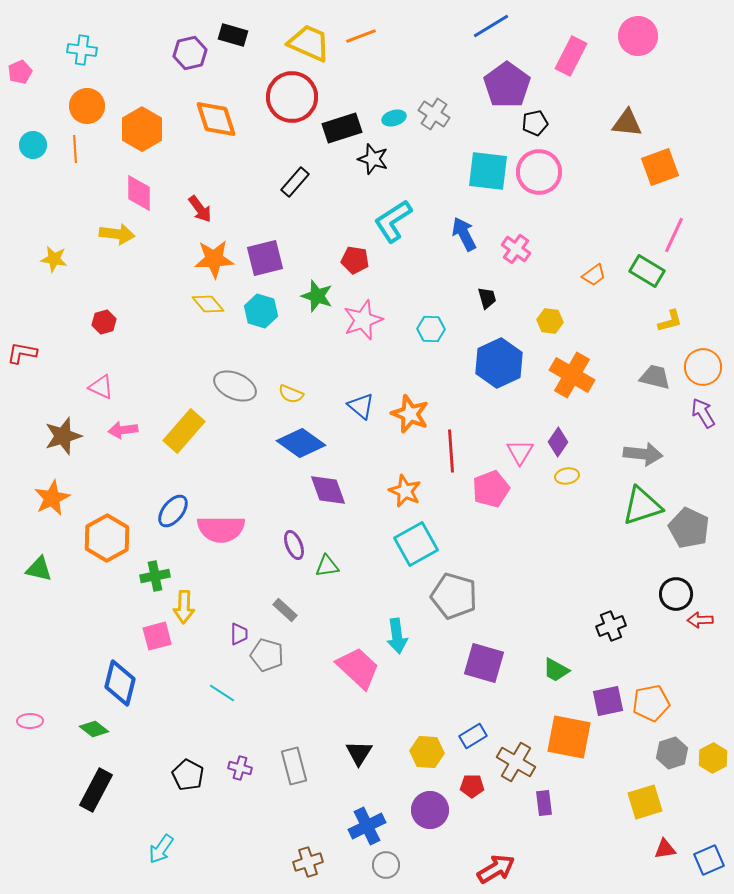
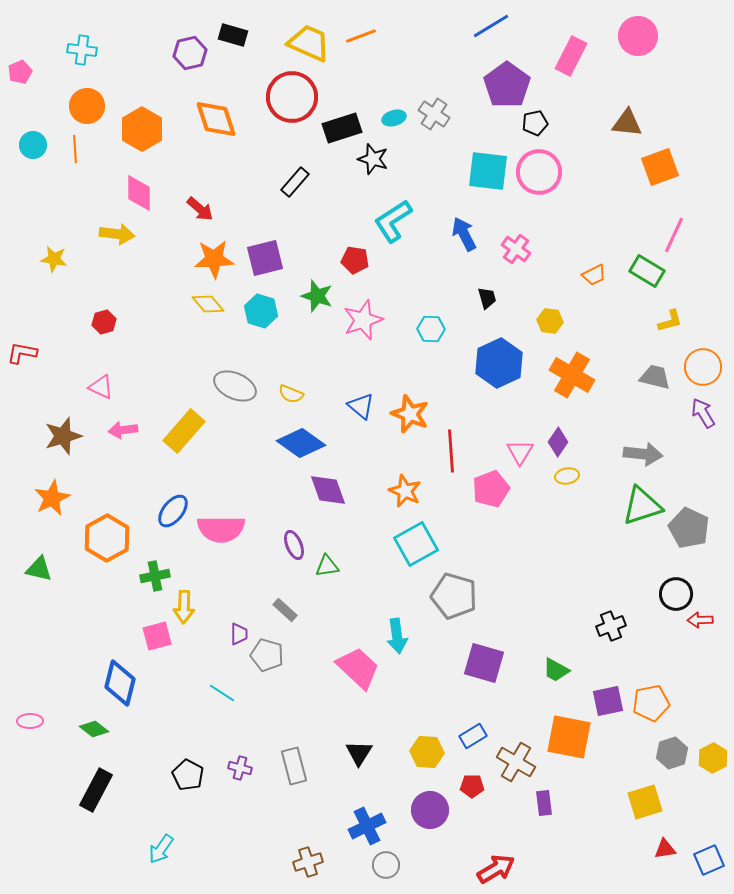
red arrow at (200, 209): rotated 12 degrees counterclockwise
orange trapezoid at (594, 275): rotated 10 degrees clockwise
